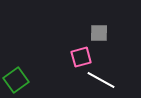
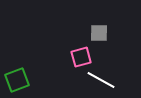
green square: moved 1 px right; rotated 15 degrees clockwise
